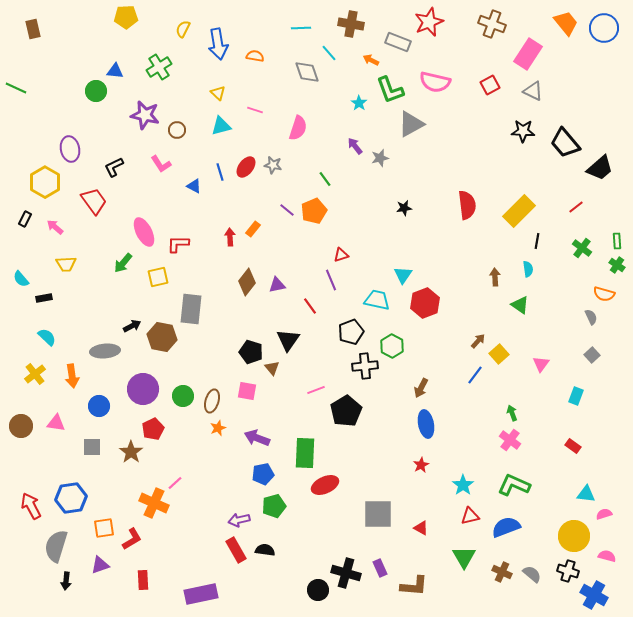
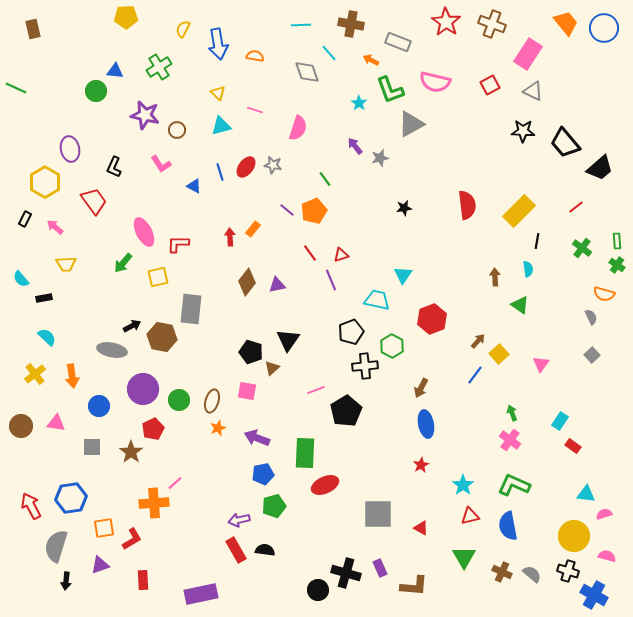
red star at (429, 22): moved 17 px right; rotated 16 degrees counterclockwise
cyan line at (301, 28): moved 3 px up
black L-shape at (114, 167): rotated 40 degrees counterclockwise
red hexagon at (425, 303): moved 7 px right, 16 px down
red line at (310, 306): moved 53 px up
gray ellipse at (105, 351): moved 7 px right, 1 px up; rotated 16 degrees clockwise
brown triangle at (272, 368): rotated 28 degrees clockwise
green circle at (183, 396): moved 4 px left, 4 px down
cyan rectangle at (576, 396): moved 16 px left, 25 px down; rotated 12 degrees clockwise
orange cross at (154, 503): rotated 28 degrees counterclockwise
blue semicircle at (506, 527): moved 2 px right, 1 px up; rotated 80 degrees counterclockwise
